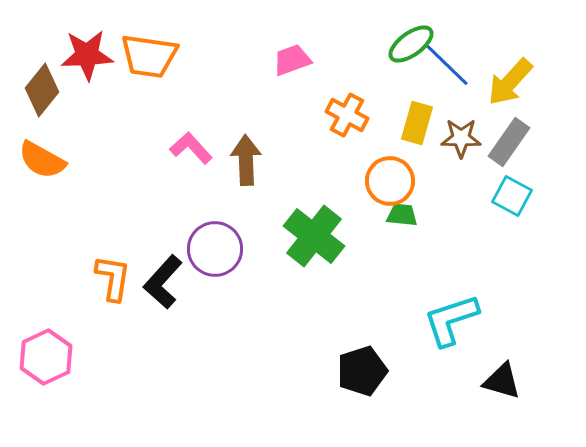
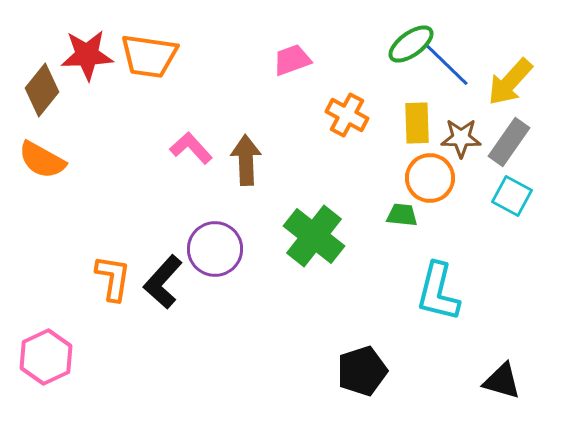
yellow rectangle: rotated 18 degrees counterclockwise
orange circle: moved 40 px right, 3 px up
cyan L-shape: moved 13 px left, 28 px up; rotated 58 degrees counterclockwise
